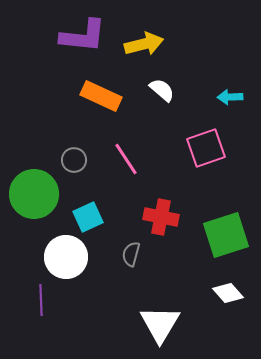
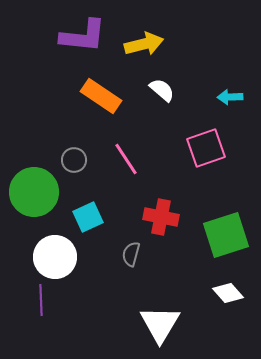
orange rectangle: rotated 9 degrees clockwise
green circle: moved 2 px up
white circle: moved 11 px left
